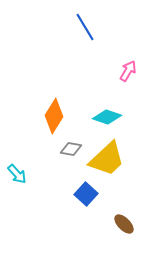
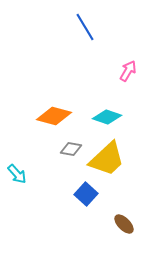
orange diamond: rotated 72 degrees clockwise
